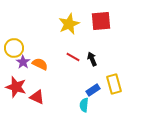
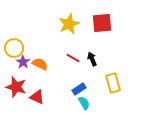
red square: moved 1 px right, 2 px down
red line: moved 1 px down
yellow rectangle: moved 1 px left, 1 px up
blue rectangle: moved 14 px left, 1 px up
cyan semicircle: moved 2 px up; rotated 144 degrees clockwise
